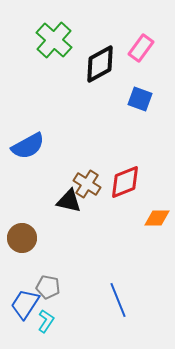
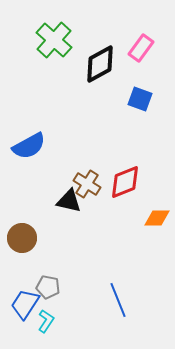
blue semicircle: moved 1 px right
